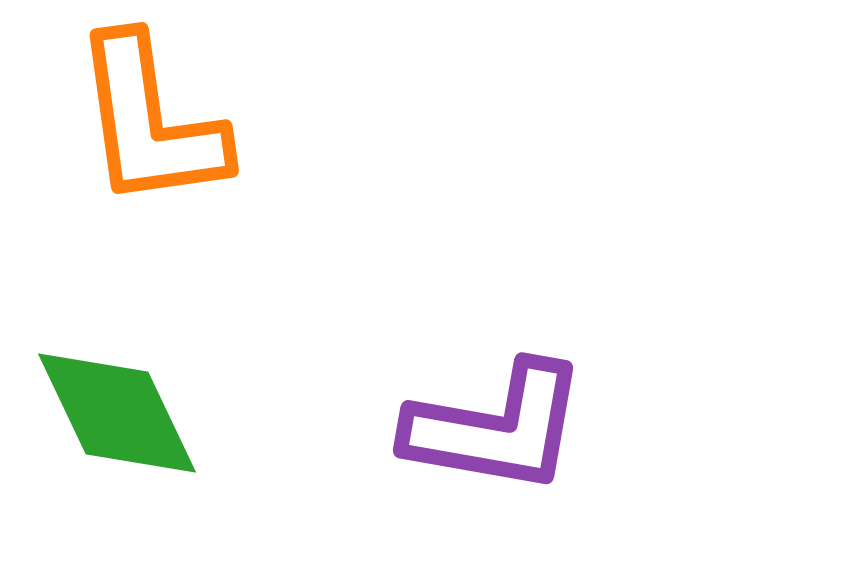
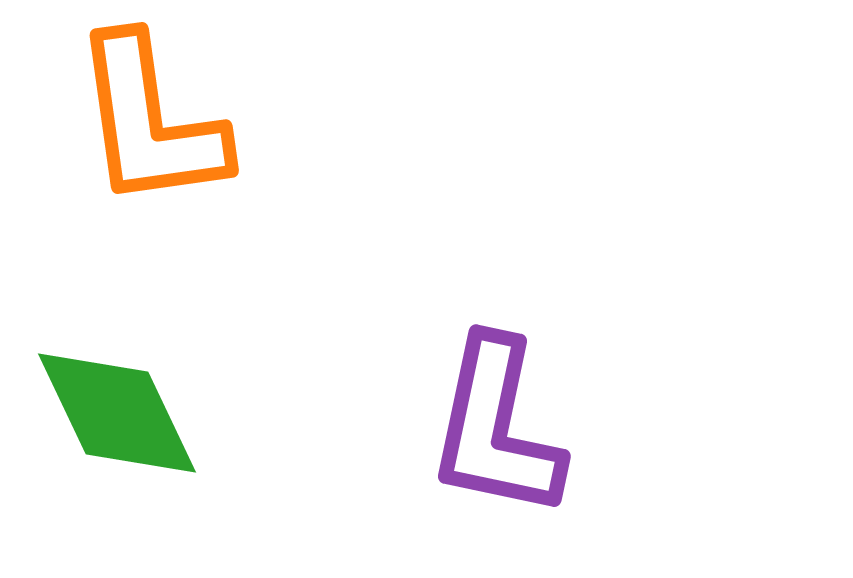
purple L-shape: rotated 92 degrees clockwise
